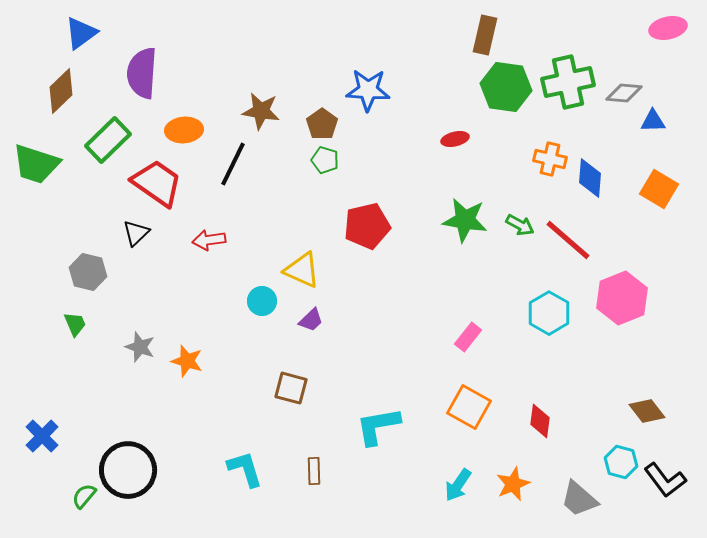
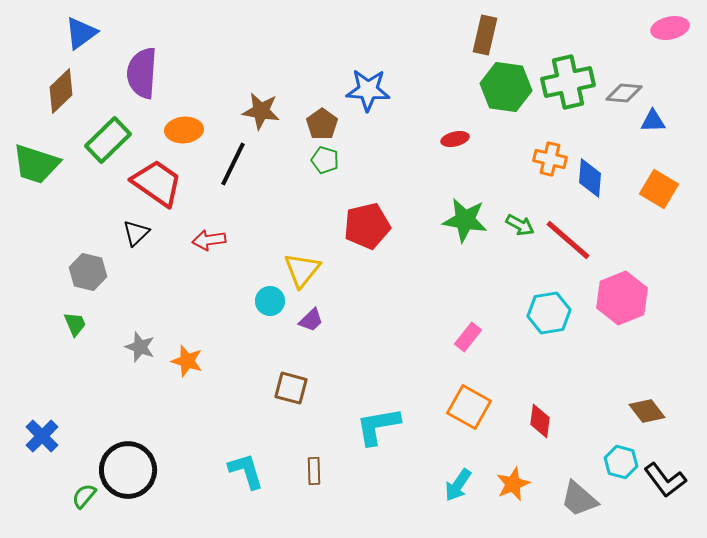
pink ellipse at (668, 28): moved 2 px right
yellow triangle at (302, 270): rotated 45 degrees clockwise
cyan circle at (262, 301): moved 8 px right
cyan hexagon at (549, 313): rotated 21 degrees clockwise
cyan L-shape at (245, 469): moved 1 px right, 2 px down
